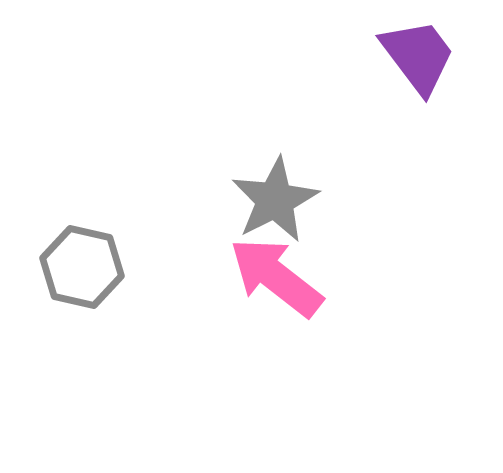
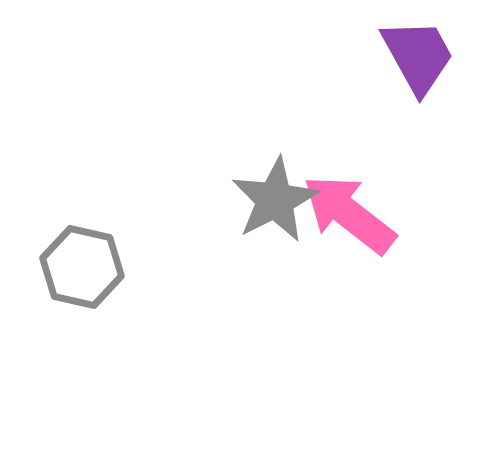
purple trapezoid: rotated 8 degrees clockwise
pink arrow: moved 73 px right, 63 px up
